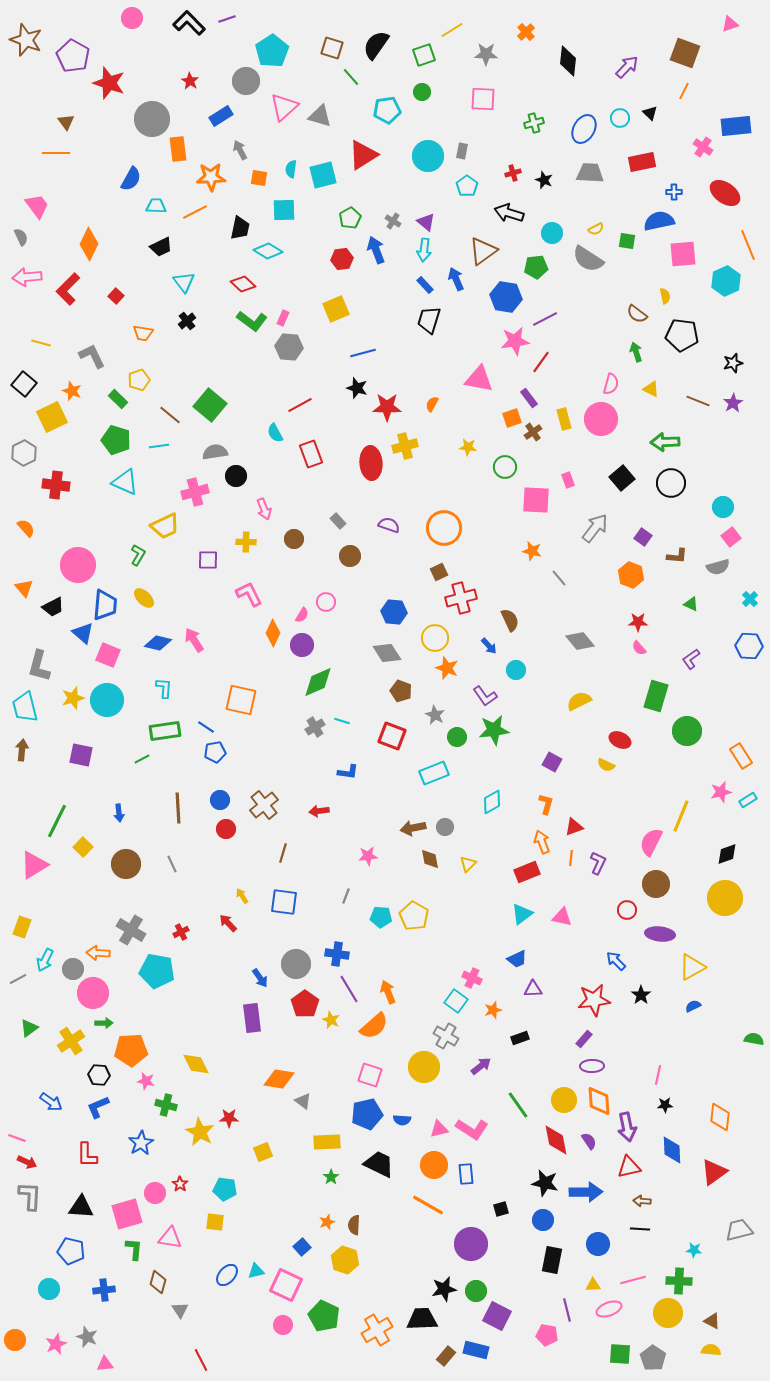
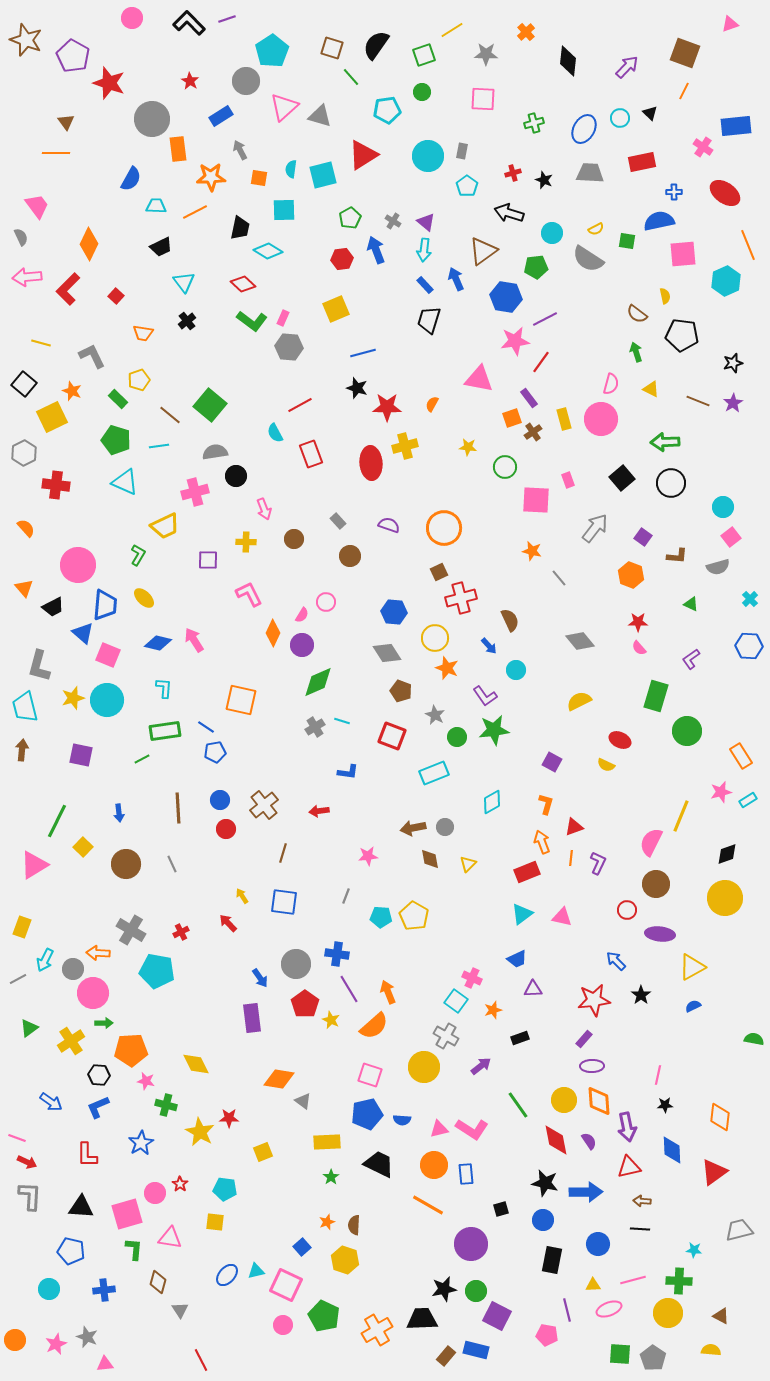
brown triangle at (712, 1321): moved 9 px right, 5 px up
